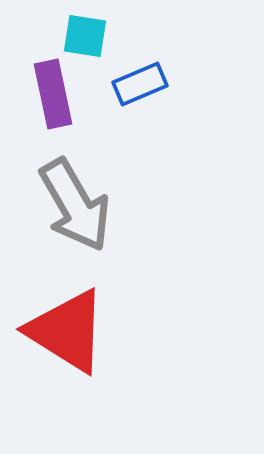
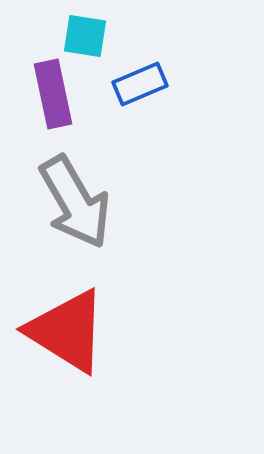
gray arrow: moved 3 px up
